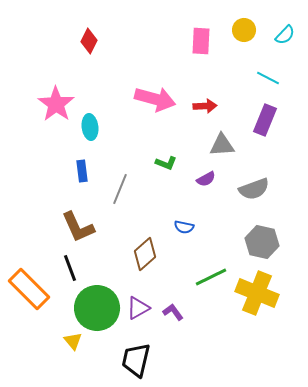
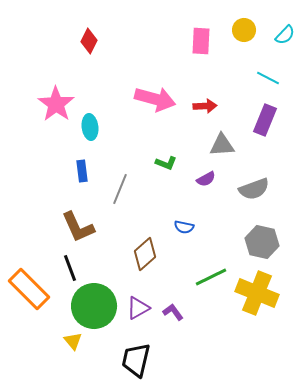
green circle: moved 3 px left, 2 px up
